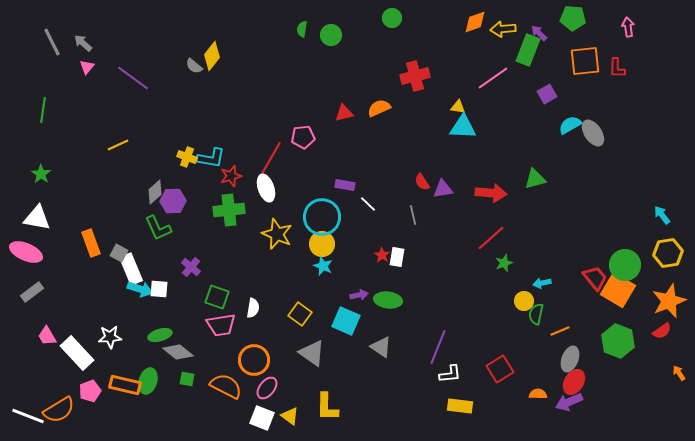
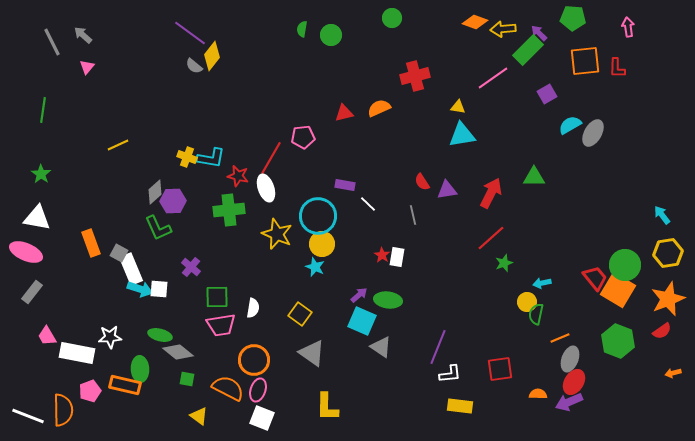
orange diamond at (475, 22): rotated 40 degrees clockwise
gray arrow at (83, 43): moved 8 px up
green rectangle at (528, 50): rotated 24 degrees clockwise
purple line at (133, 78): moved 57 px right, 45 px up
cyan triangle at (463, 127): moved 1 px left, 8 px down; rotated 12 degrees counterclockwise
gray ellipse at (593, 133): rotated 64 degrees clockwise
red star at (231, 176): moved 7 px right; rotated 30 degrees clockwise
green triangle at (535, 179): moved 1 px left, 2 px up; rotated 15 degrees clockwise
purple triangle at (443, 189): moved 4 px right, 1 px down
red arrow at (491, 193): rotated 68 degrees counterclockwise
cyan circle at (322, 217): moved 4 px left, 1 px up
cyan star at (323, 266): moved 8 px left, 1 px down
gray rectangle at (32, 292): rotated 15 degrees counterclockwise
purple arrow at (359, 295): rotated 30 degrees counterclockwise
green square at (217, 297): rotated 20 degrees counterclockwise
yellow circle at (524, 301): moved 3 px right, 1 px down
orange star at (669, 301): moved 1 px left, 2 px up
cyan square at (346, 321): moved 16 px right
orange line at (560, 331): moved 7 px down
green ellipse at (160, 335): rotated 30 degrees clockwise
white rectangle at (77, 353): rotated 36 degrees counterclockwise
red square at (500, 369): rotated 24 degrees clockwise
orange arrow at (679, 373): moved 6 px left; rotated 70 degrees counterclockwise
green ellipse at (148, 381): moved 8 px left, 12 px up; rotated 20 degrees counterclockwise
orange semicircle at (226, 386): moved 2 px right, 2 px down
pink ellipse at (267, 388): moved 9 px left, 2 px down; rotated 20 degrees counterclockwise
orange semicircle at (59, 410): moved 4 px right; rotated 60 degrees counterclockwise
yellow triangle at (290, 416): moved 91 px left
